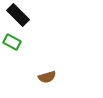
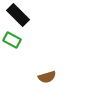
green rectangle: moved 2 px up
